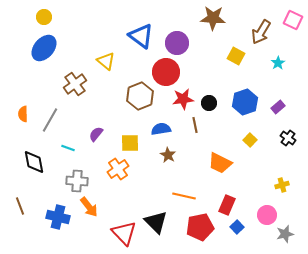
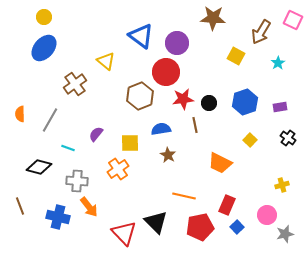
purple rectangle at (278, 107): moved 2 px right; rotated 32 degrees clockwise
orange semicircle at (23, 114): moved 3 px left
black diamond at (34, 162): moved 5 px right, 5 px down; rotated 65 degrees counterclockwise
